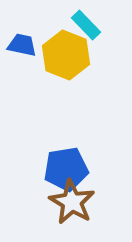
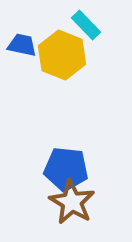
yellow hexagon: moved 4 px left
blue pentagon: rotated 15 degrees clockwise
